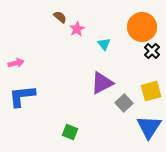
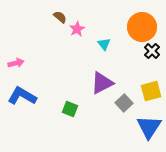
blue L-shape: rotated 36 degrees clockwise
green square: moved 23 px up
